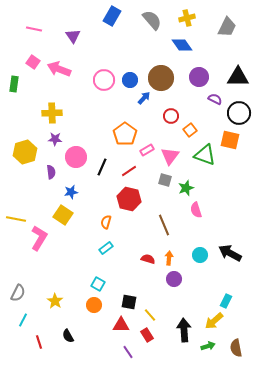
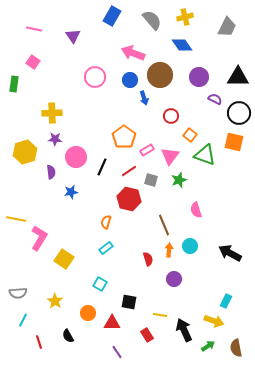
yellow cross at (187, 18): moved 2 px left, 1 px up
pink arrow at (59, 69): moved 74 px right, 16 px up
brown circle at (161, 78): moved 1 px left, 3 px up
pink circle at (104, 80): moved 9 px left, 3 px up
blue arrow at (144, 98): rotated 120 degrees clockwise
orange square at (190, 130): moved 5 px down; rotated 16 degrees counterclockwise
orange pentagon at (125, 134): moved 1 px left, 3 px down
orange square at (230, 140): moved 4 px right, 2 px down
gray square at (165, 180): moved 14 px left
green star at (186, 188): moved 7 px left, 8 px up
yellow square at (63, 215): moved 1 px right, 44 px down
cyan circle at (200, 255): moved 10 px left, 9 px up
orange arrow at (169, 258): moved 8 px up
red semicircle at (148, 259): rotated 56 degrees clockwise
cyan square at (98, 284): moved 2 px right
gray semicircle at (18, 293): rotated 60 degrees clockwise
orange circle at (94, 305): moved 6 px left, 8 px down
yellow line at (150, 315): moved 10 px right; rotated 40 degrees counterclockwise
yellow arrow at (214, 321): rotated 120 degrees counterclockwise
red triangle at (121, 325): moved 9 px left, 2 px up
black arrow at (184, 330): rotated 20 degrees counterclockwise
green arrow at (208, 346): rotated 16 degrees counterclockwise
purple line at (128, 352): moved 11 px left
